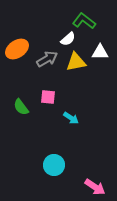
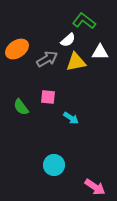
white semicircle: moved 1 px down
